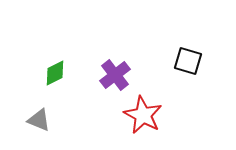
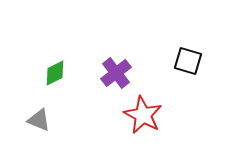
purple cross: moved 1 px right, 2 px up
